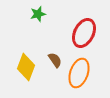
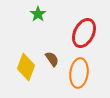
green star: rotated 21 degrees counterclockwise
brown semicircle: moved 3 px left, 1 px up
orange ellipse: rotated 12 degrees counterclockwise
